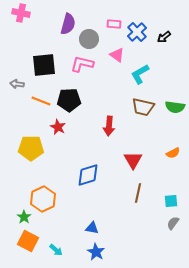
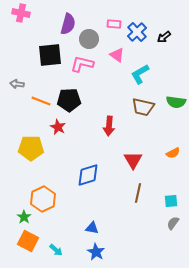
black square: moved 6 px right, 10 px up
green semicircle: moved 1 px right, 5 px up
